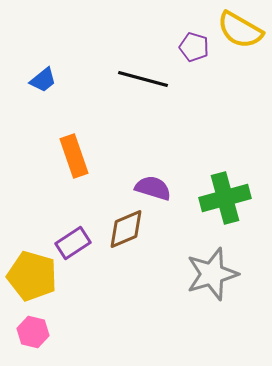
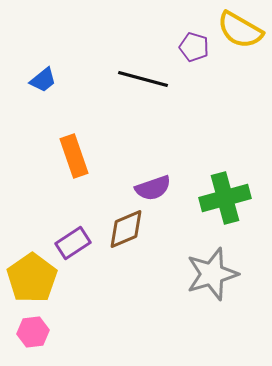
purple semicircle: rotated 144 degrees clockwise
yellow pentagon: moved 2 px down; rotated 21 degrees clockwise
pink hexagon: rotated 20 degrees counterclockwise
